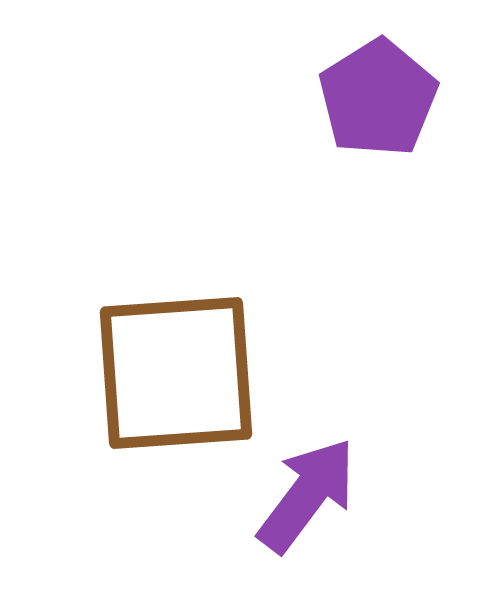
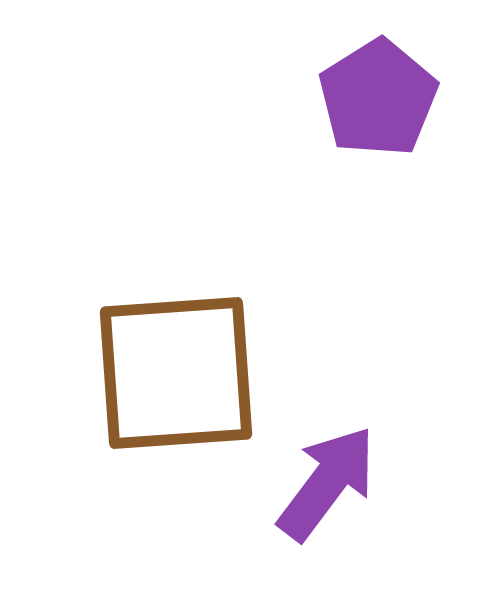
purple arrow: moved 20 px right, 12 px up
